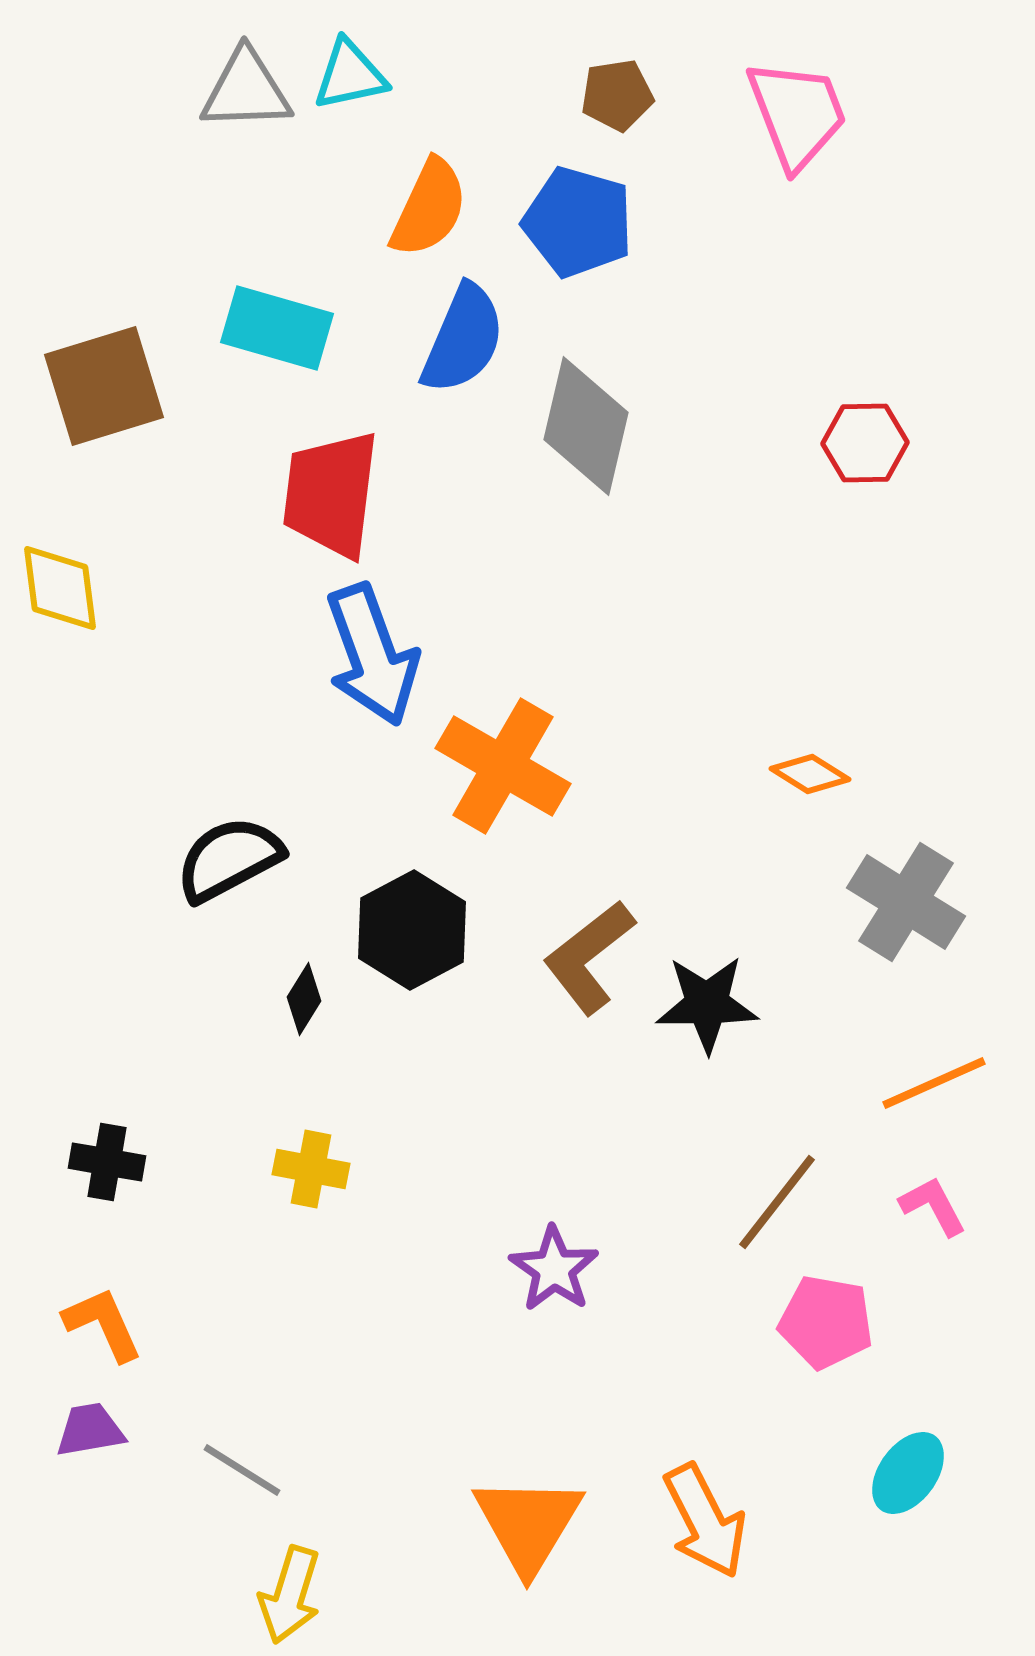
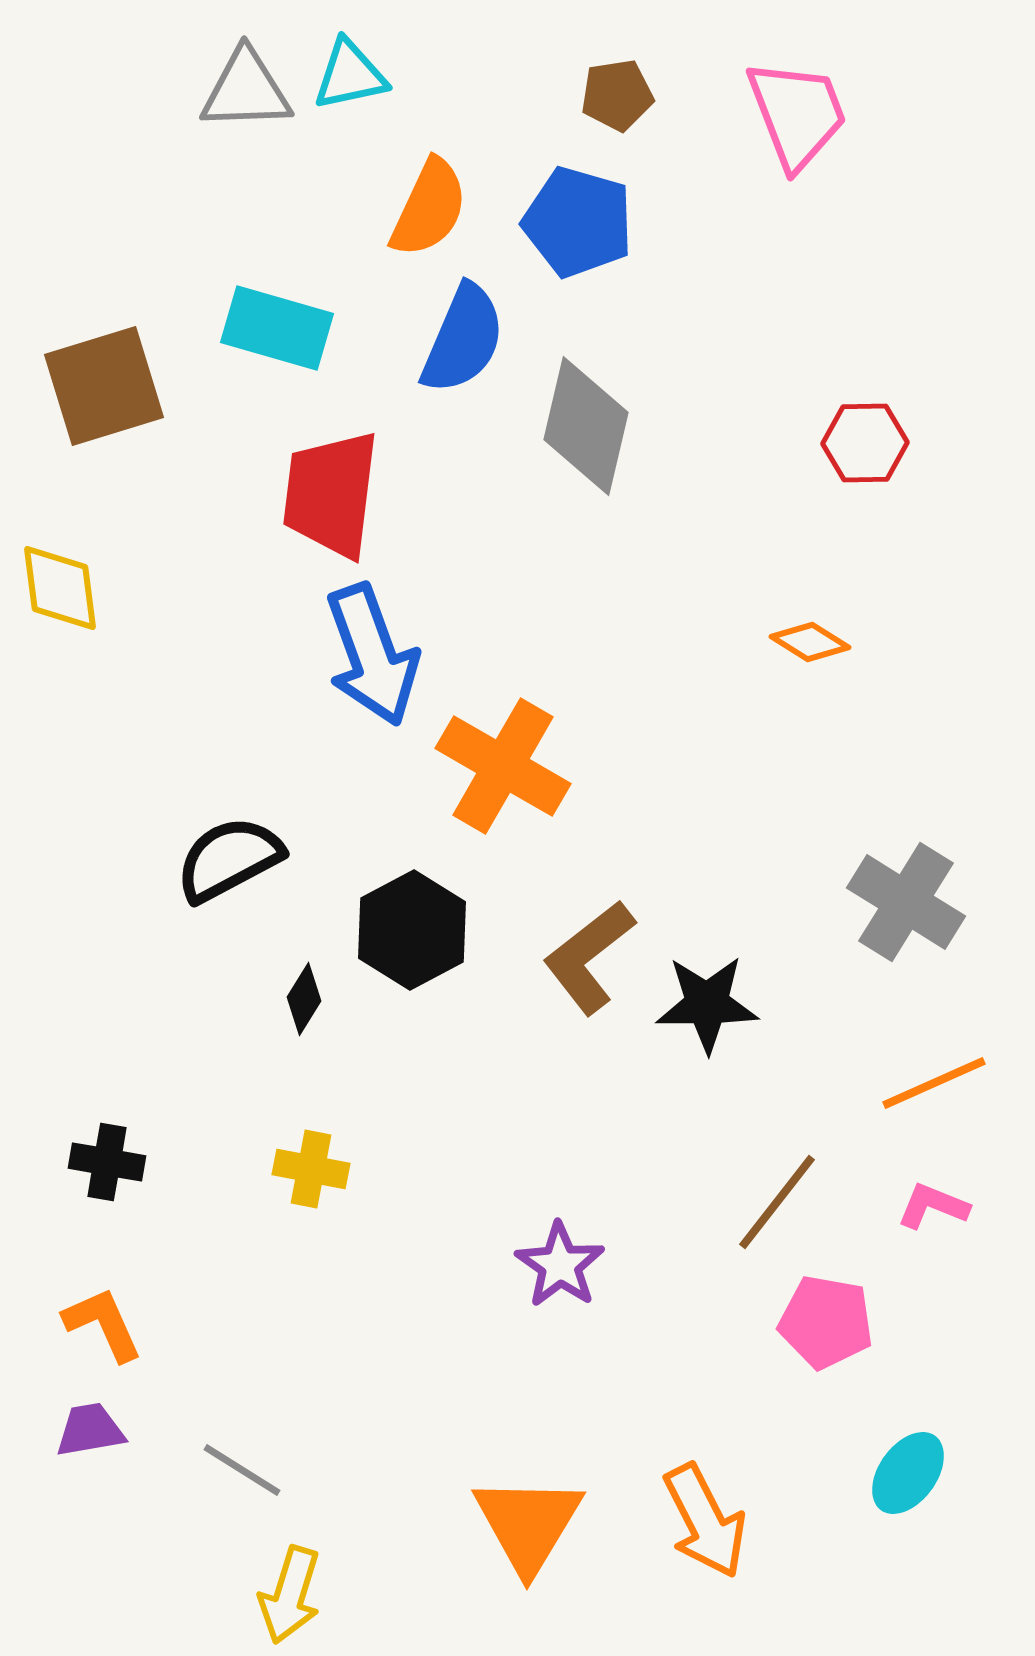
orange diamond: moved 132 px up
pink L-shape: rotated 40 degrees counterclockwise
purple star: moved 6 px right, 4 px up
